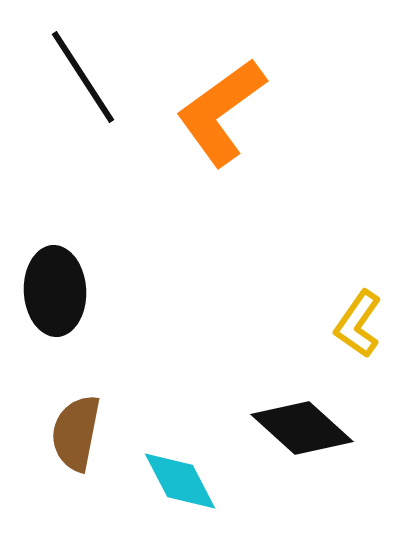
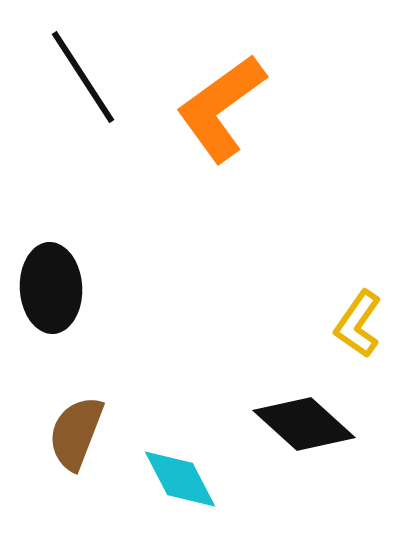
orange L-shape: moved 4 px up
black ellipse: moved 4 px left, 3 px up
black diamond: moved 2 px right, 4 px up
brown semicircle: rotated 10 degrees clockwise
cyan diamond: moved 2 px up
